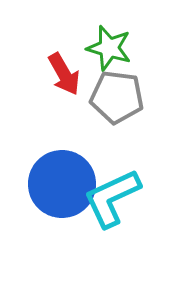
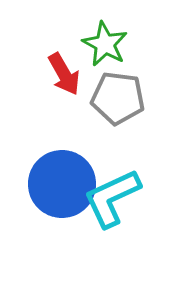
green star: moved 4 px left, 4 px up; rotated 12 degrees clockwise
gray pentagon: moved 1 px right, 1 px down
